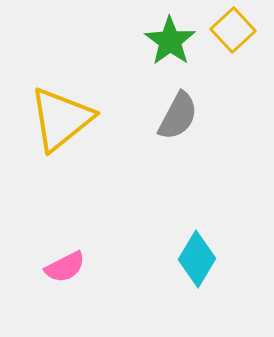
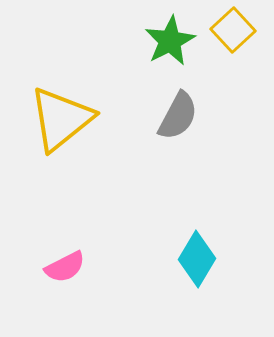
green star: rotated 9 degrees clockwise
